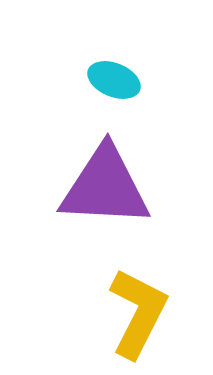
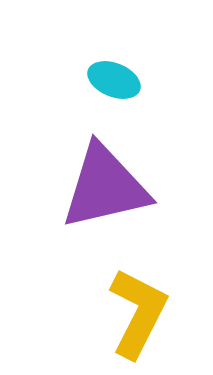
purple triangle: rotated 16 degrees counterclockwise
